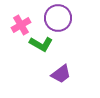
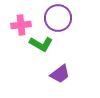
pink cross: rotated 24 degrees clockwise
purple trapezoid: moved 1 px left
